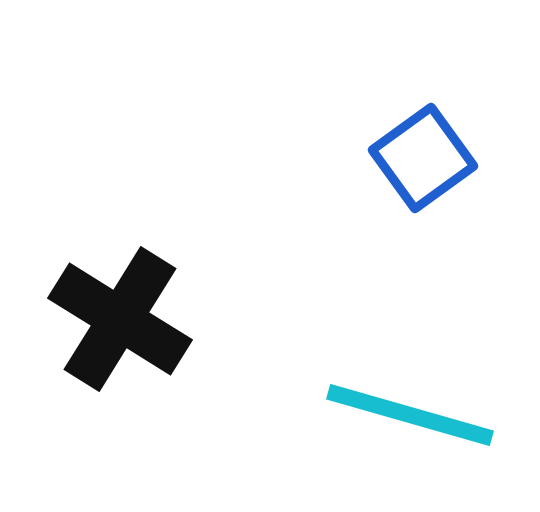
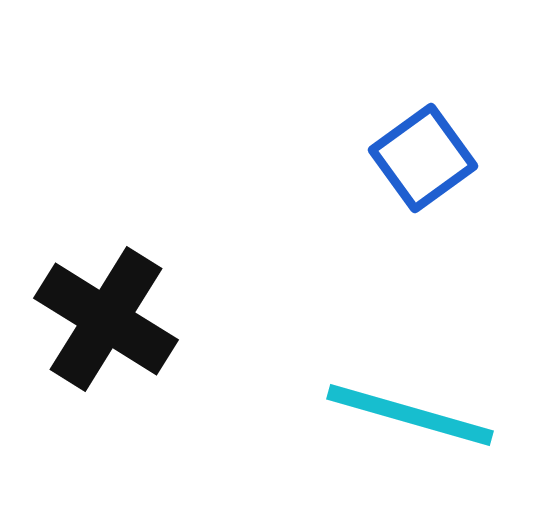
black cross: moved 14 px left
